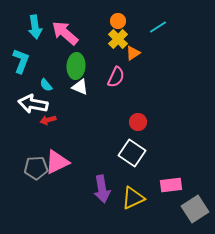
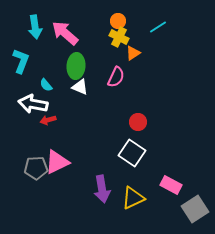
yellow cross: moved 1 px right, 2 px up; rotated 18 degrees counterclockwise
pink rectangle: rotated 35 degrees clockwise
